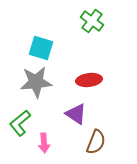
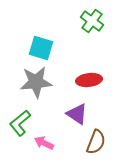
purple triangle: moved 1 px right
pink arrow: rotated 120 degrees clockwise
